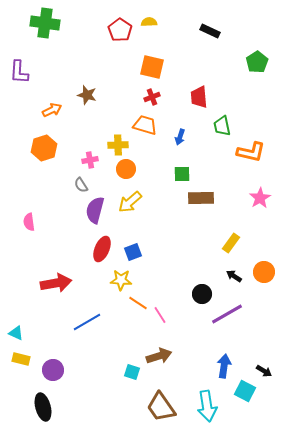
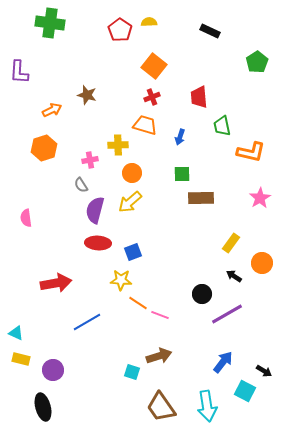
green cross at (45, 23): moved 5 px right
orange square at (152, 67): moved 2 px right, 1 px up; rotated 25 degrees clockwise
orange circle at (126, 169): moved 6 px right, 4 px down
pink semicircle at (29, 222): moved 3 px left, 4 px up
red ellipse at (102, 249): moved 4 px left, 6 px up; rotated 70 degrees clockwise
orange circle at (264, 272): moved 2 px left, 9 px up
pink line at (160, 315): rotated 36 degrees counterclockwise
blue arrow at (224, 366): moved 1 px left, 4 px up; rotated 30 degrees clockwise
